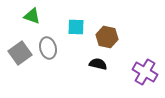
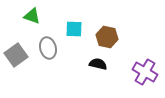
cyan square: moved 2 px left, 2 px down
gray square: moved 4 px left, 2 px down
